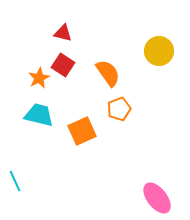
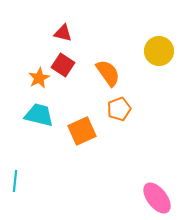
cyan line: rotated 30 degrees clockwise
